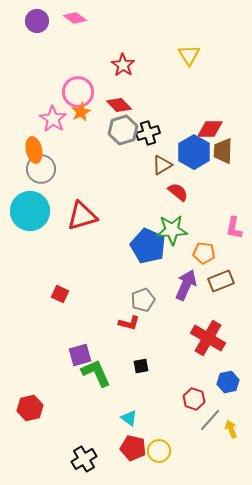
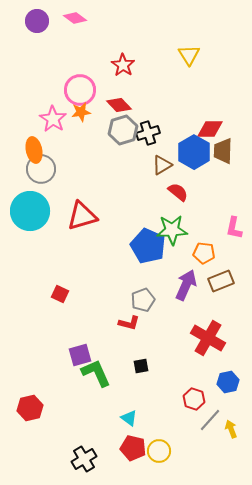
pink circle at (78, 92): moved 2 px right, 2 px up
orange star at (81, 112): rotated 18 degrees clockwise
